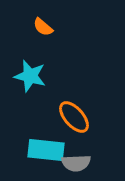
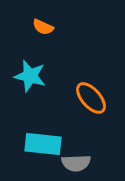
orange semicircle: rotated 15 degrees counterclockwise
orange ellipse: moved 17 px right, 19 px up
cyan rectangle: moved 3 px left, 6 px up
